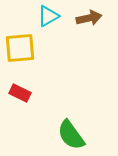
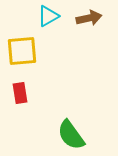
yellow square: moved 2 px right, 3 px down
red rectangle: rotated 55 degrees clockwise
